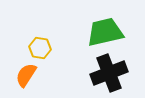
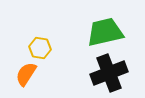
orange semicircle: moved 1 px up
